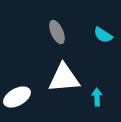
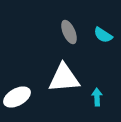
gray ellipse: moved 12 px right
